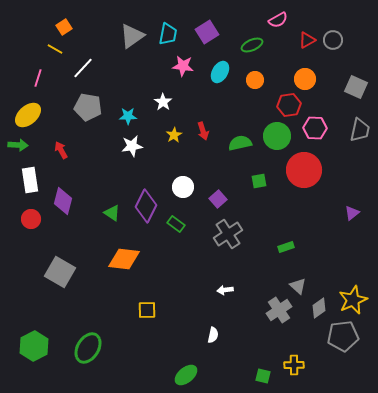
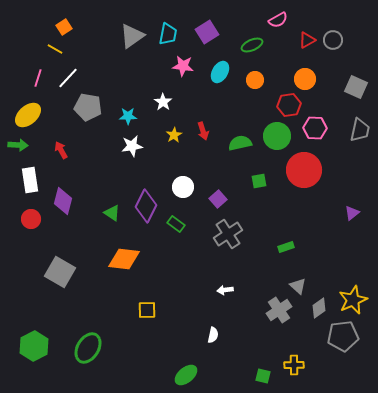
white line at (83, 68): moved 15 px left, 10 px down
